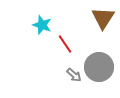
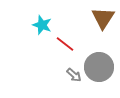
red line: rotated 18 degrees counterclockwise
